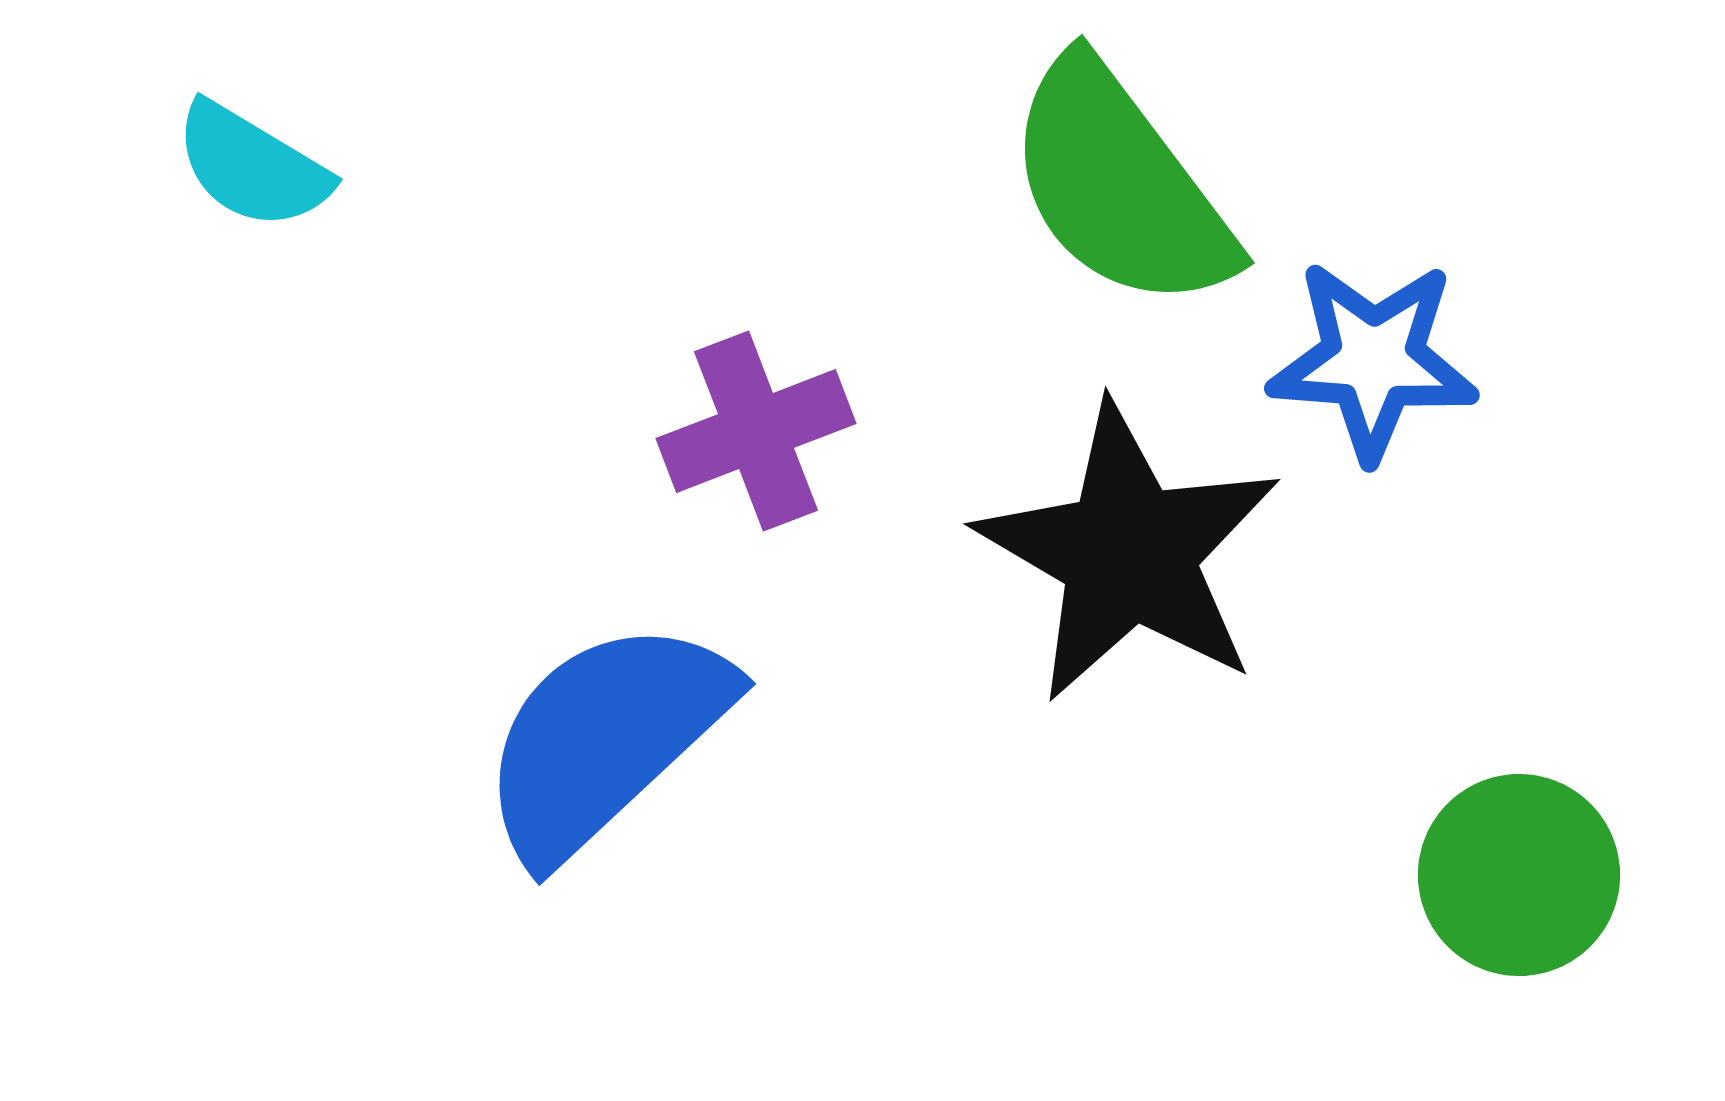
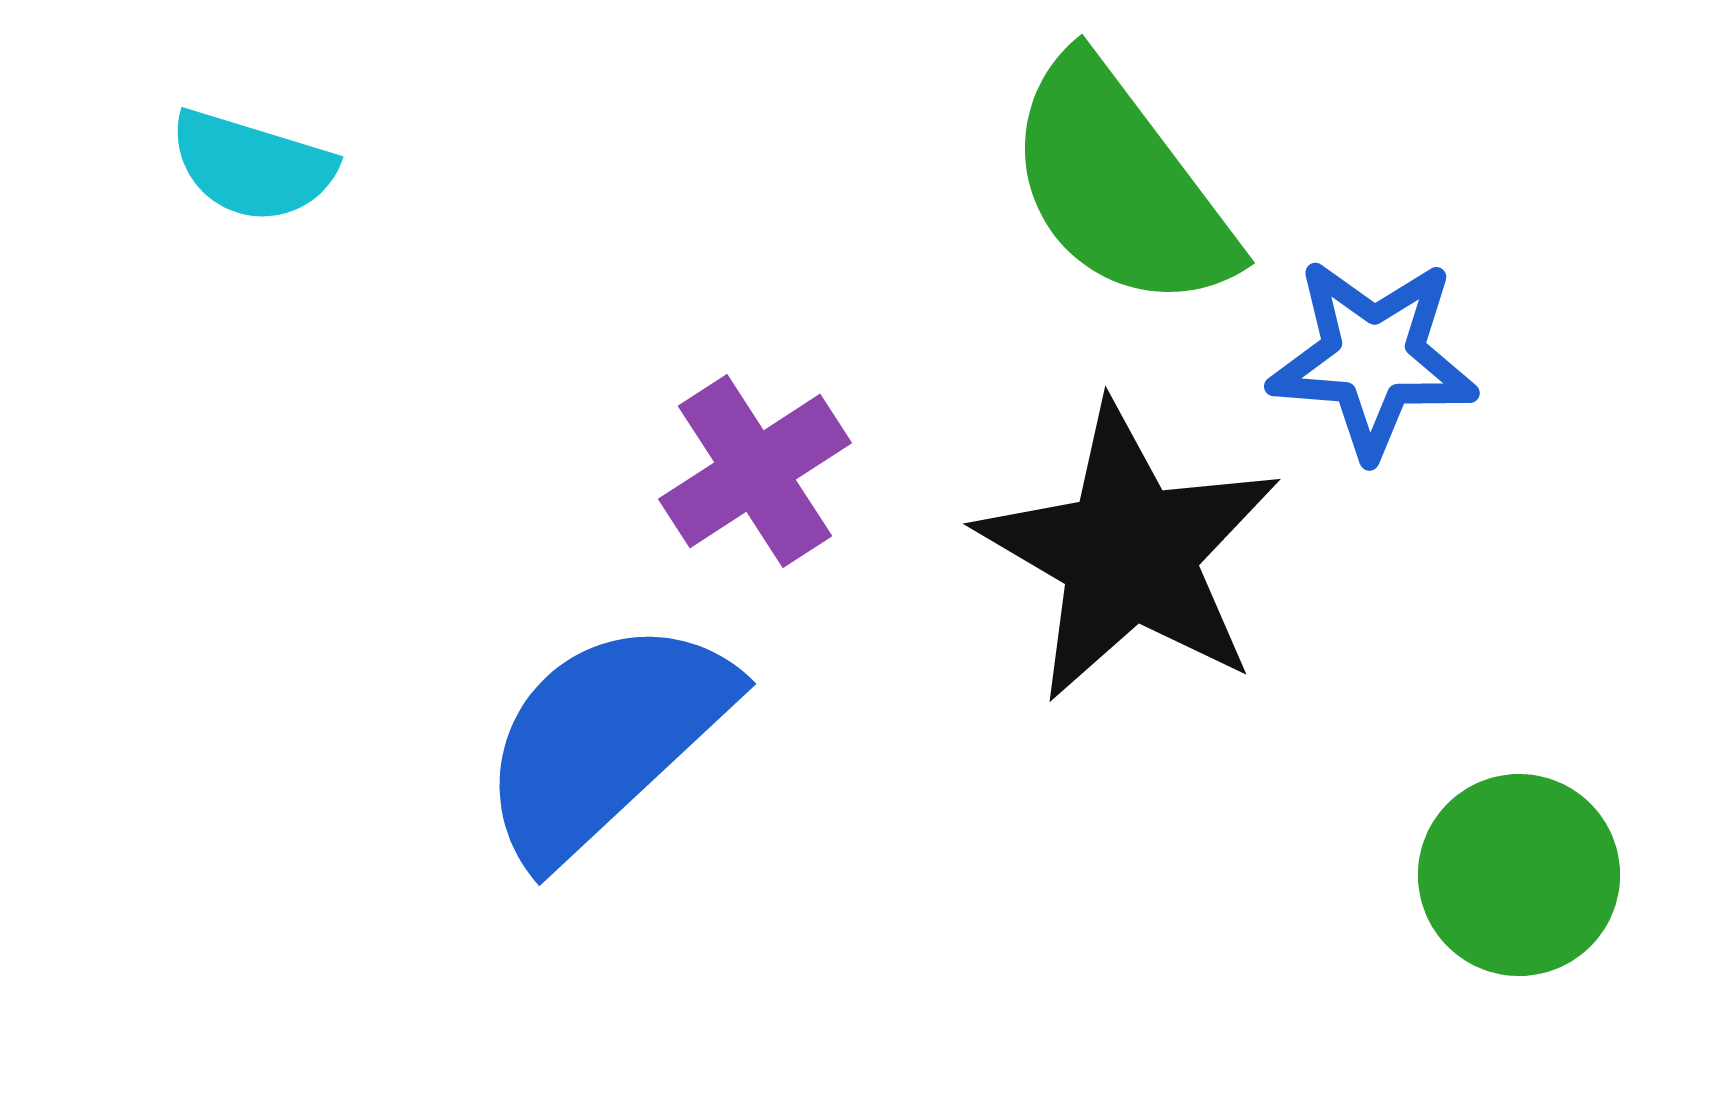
cyan semicircle: rotated 14 degrees counterclockwise
blue star: moved 2 px up
purple cross: moved 1 px left, 40 px down; rotated 12 degrees counterclockwise
